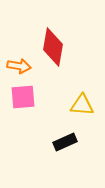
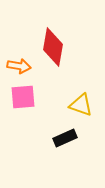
yellow triangle: moved 1 px left; rotated 15 degrees clockwise
black rectangle: moved 4 px up
